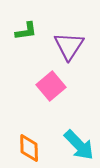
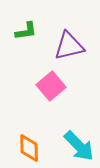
purple triangle: rotated 44 degrees clockwise
cyan arrow: moved 1 px down
